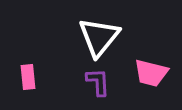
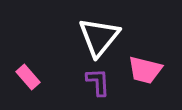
pink trapezoid: moved 6 px left, 3 px up
pink rectangle: rotated 35 degrees counterclockwise
